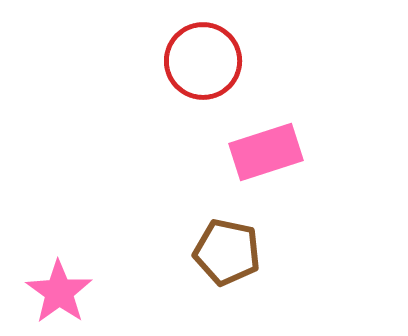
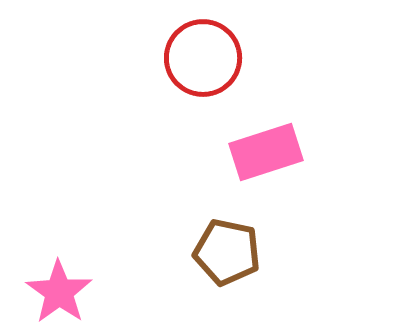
red circle: moved 3 px up
